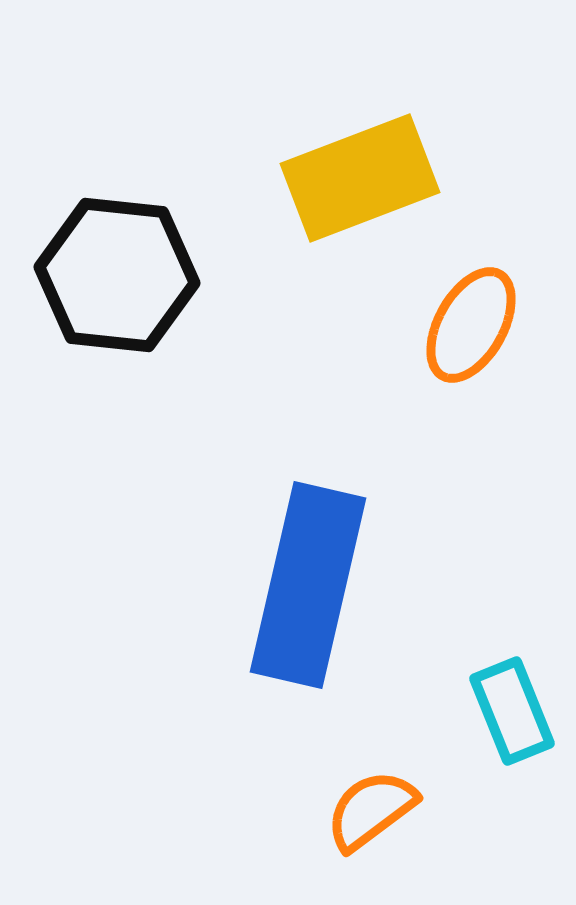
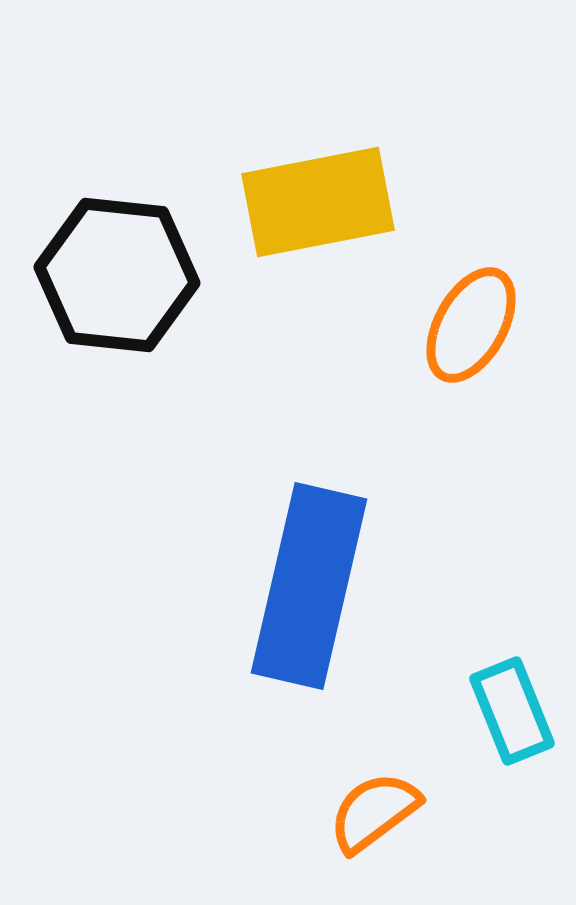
yellow rectangle: moved 42 px left, 24 px down; rotated 10 degrees clockwise
blue rectangle: moved 1 px right, 1 px down
orange semicircle: moved 3 px right, 2 px down
